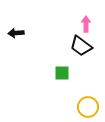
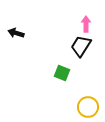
black arrow: rotated 21 degrees clockwise
black trapezoid: rotated 85 degrees clockwise
green square: rotated 21 degrees clockwise
